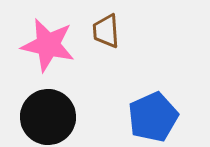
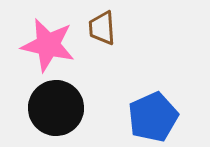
brown trapezoid: moved 4 px left, 3 px up
black circle: moved 8 px right, 9 px up
